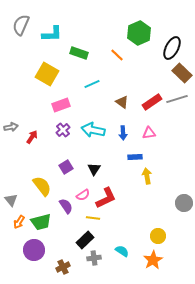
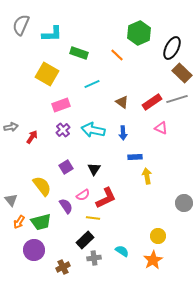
pink triangle: moved 12 px right, 5 px up; rotated 32 degrees clockwise
